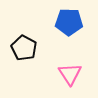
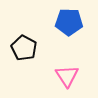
pink triangle: moved 3 px left, 2 px down
